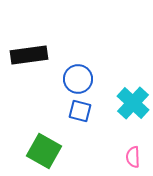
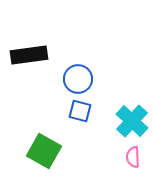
cyan cross: moved 1 px left, 18 px down
